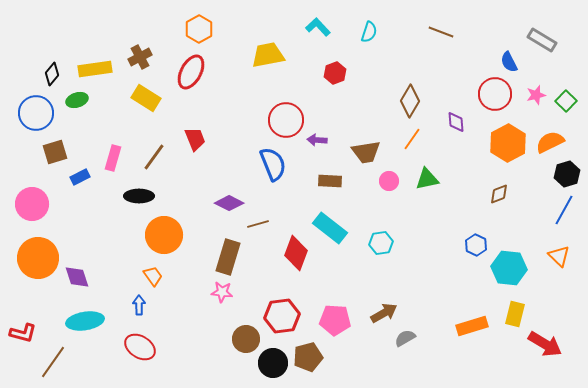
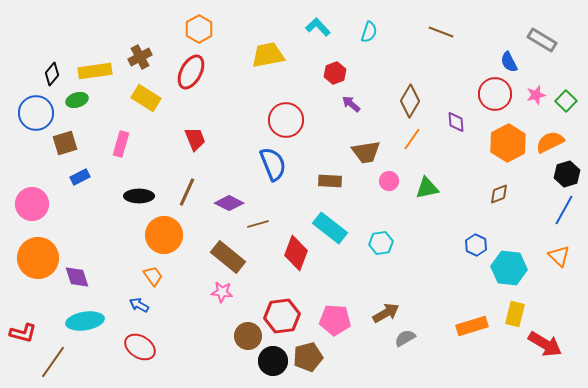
yellow rectangle at (95, 69): moved 2 px down
purple arrow at (317, 140): moved 34 px right, 36 px up; rotated 36 degrees clockwise
brown square at (55, 152): moved 10 px right, 9 px up
brown line at (154, 157): moved 33 px right, 35 px down; rotated 12 degrees counterclockwise
pink rectangle at (113, 158): moved 8 px right, 14 px up
green triangle at (427, 179): moved 9 px down
brown rectangle at (228, 257): rotated 68 degrees counterclockwise
blue arrow at (139, 305): rotated 60 degrees counterclockwise
brown arrow at (384, 313): moved 2 px right
brown circle at (246, 339): moved 2 px right, 3 px up
black circle at (273, 363): moved 2 px up
